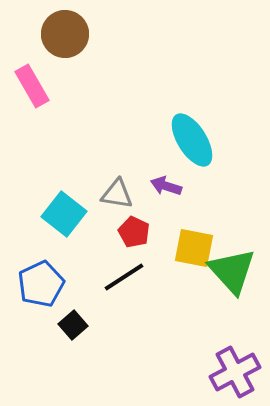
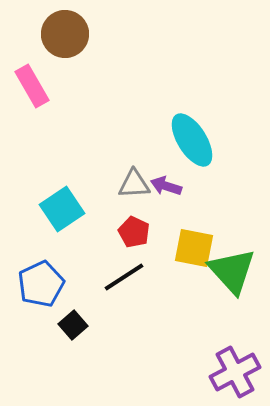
gray triangle: moved 17 px right, 10 px up; rotated 12 degrees counterclockwise
cyan square: moved 2 px left, 5 px up; rotated 18 degrees clockwise
